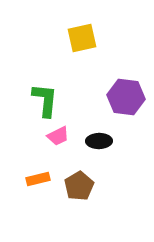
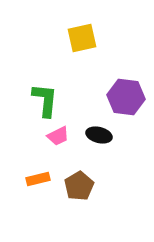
black ellipse: moved 6 px up; rotated 15 degrees clockwise
